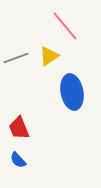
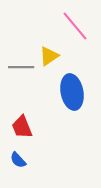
pink line: moved 10 px right
gray line: moved 5 px right, 9 px down; rotated 20 degrees clockwise
red trapezoid: moved 3 px right, 1 px up
